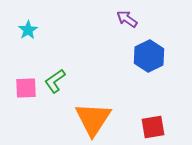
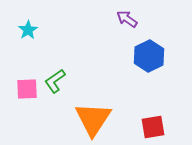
pink square: moved 1 px right, 1 px down
